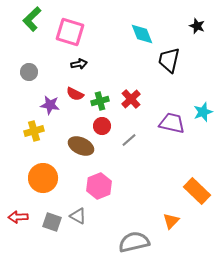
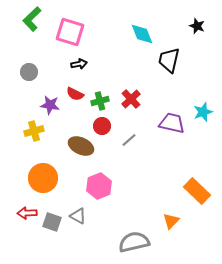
red arrow: moved 9 px right, 4 px up
